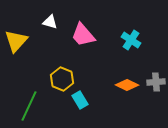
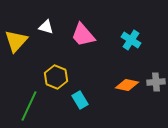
white triangle: moved 4 px left, 5 px down
yellow hexagon: moved 6 px left, 2 px up
orange diamond: rotated 15 degrees counterclockwise
